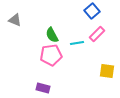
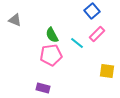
cyan line: rotated 48 degrees clockwise
